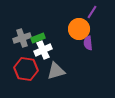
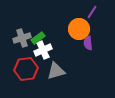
green rectangle: rotated 16 degrees counterclockwise
red hexagon: rotated 15 degrees counterclockwise
